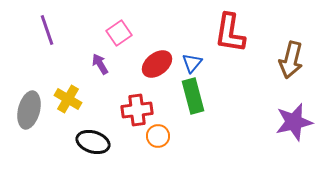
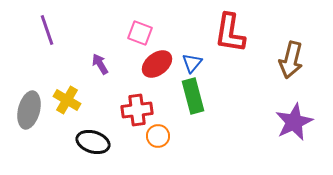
pink square: moved 21 px right; rotated 35 degrees counterclockwise
yellow cross: moved 1 px left, 1 px down
purple star: rotated 12 degrees counterclockwise
